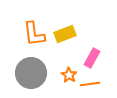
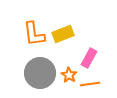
yellow rectangle: moved 2 px left
pink rectangle: moved 3 px left
gray circle: moved 9 px right
